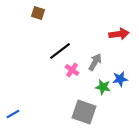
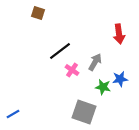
red arrow: rotated 90 degrees clockwise
